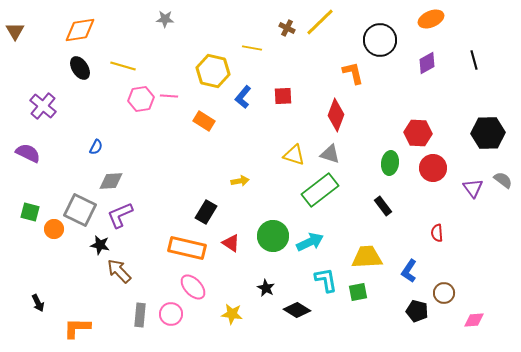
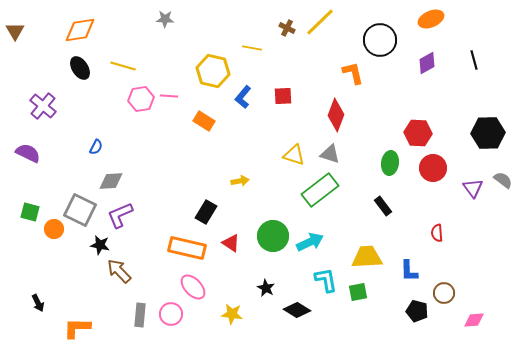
blue L-shape at (409, 271): rotated 35 degrees counterclockwise
